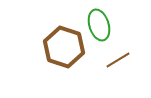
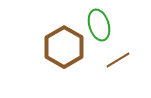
brown hexagon: rotated 12 degrees clockwise
